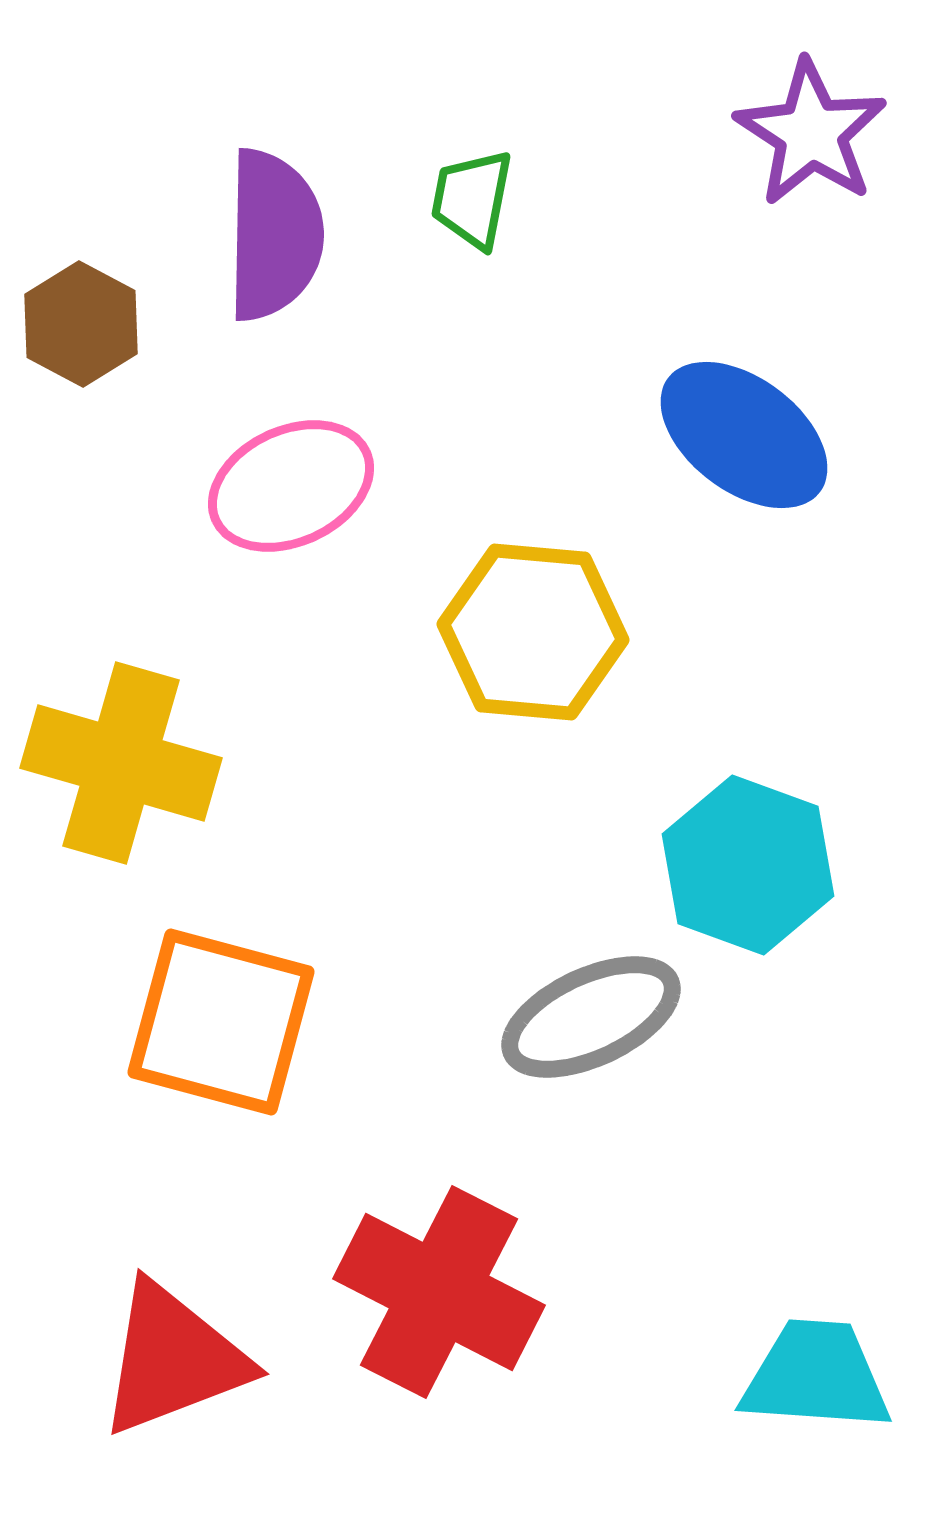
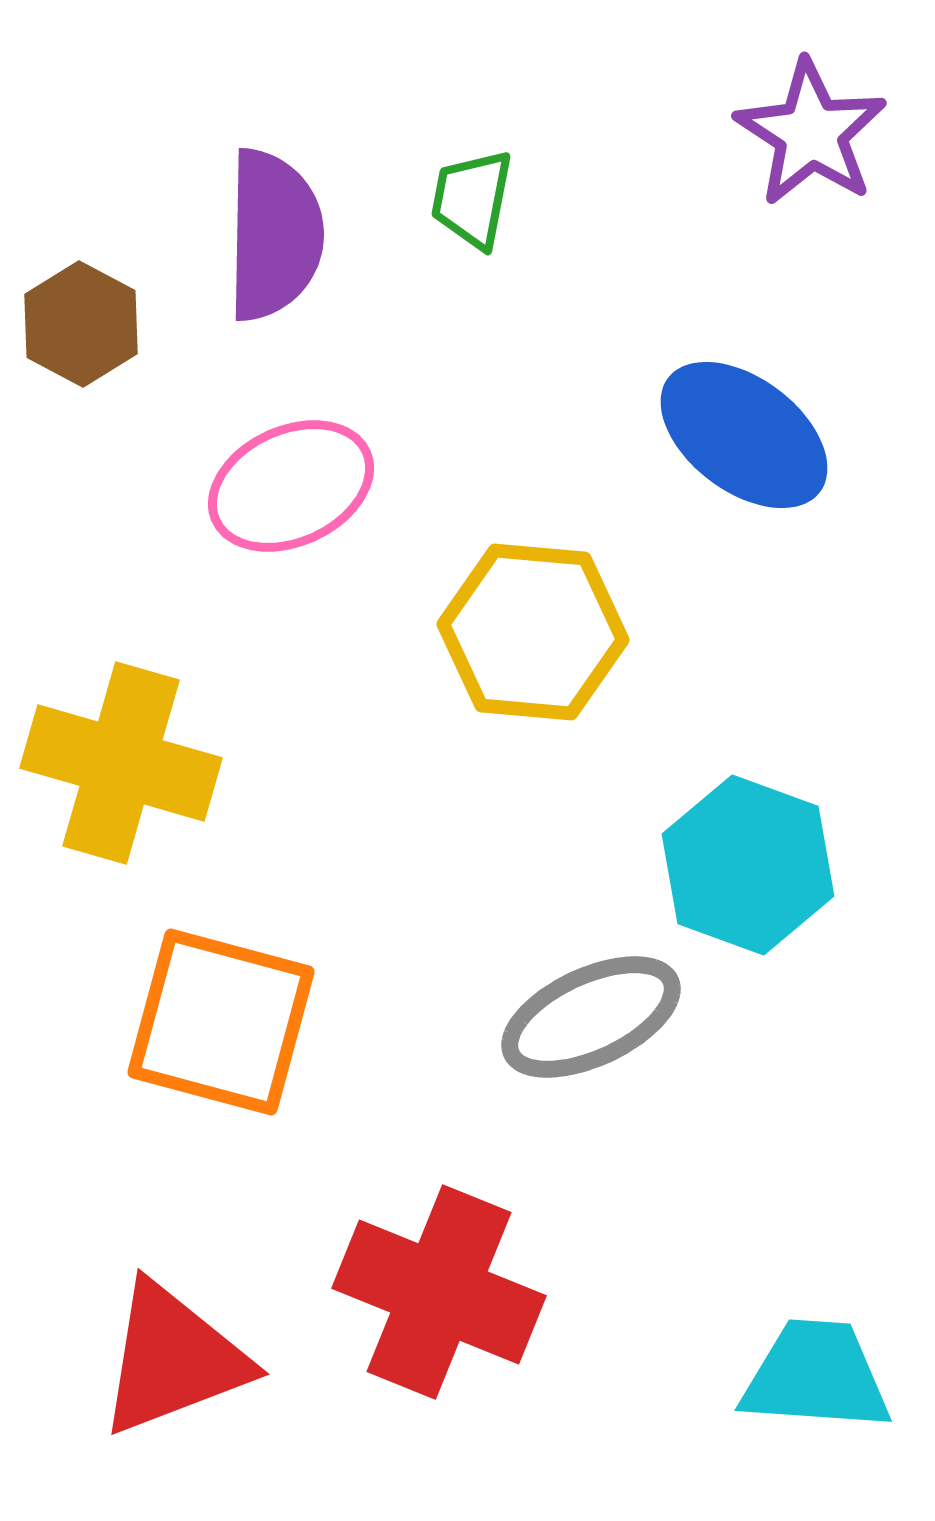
red cross: rotated 5 degrees counterclockwise
